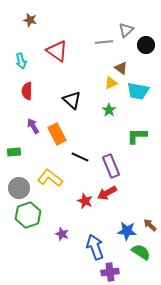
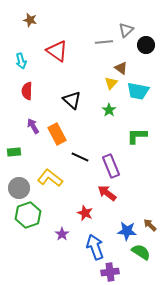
yellow triangle: rotated 24 degrees counterclockwise
red arrow: rotated 66 degrees clockwise
red star: moved 12 px down
purple star: rotated 16 degrees clockwise
